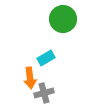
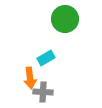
green circle: moved 2 px right
gray cross: moved 1 px left, 1 px up; rotated 18 degrees clockwise
